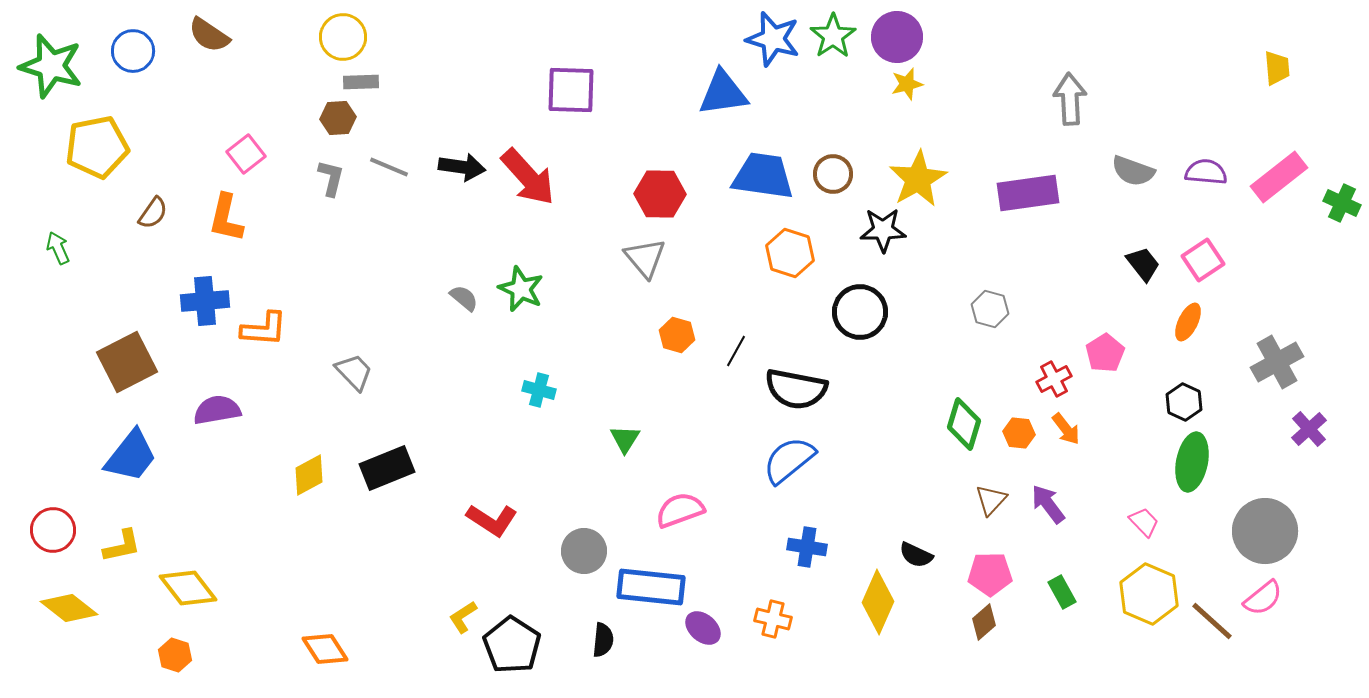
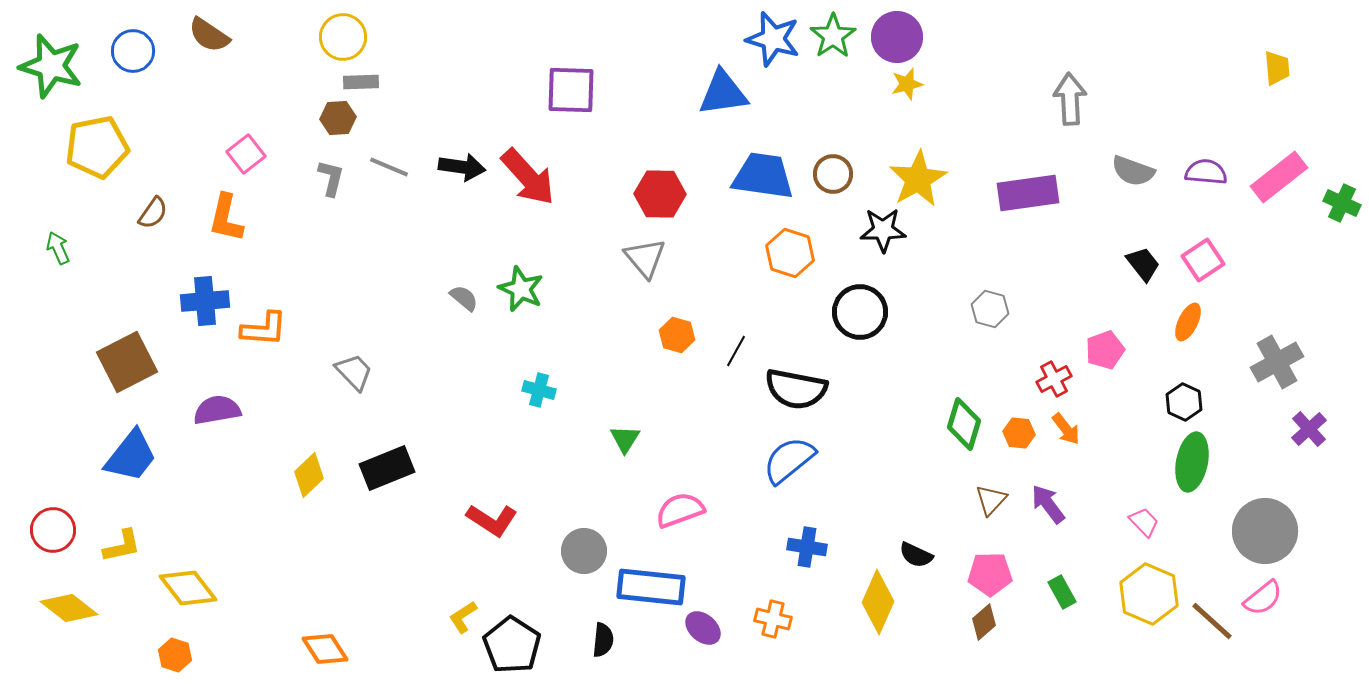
pink pentagon at (1105, 353): moved 3 px up; rotated 12 degrees clockwise
yellow diamond at (309, 475): rotated 15 degrees counterclockwise
